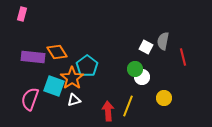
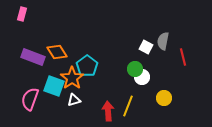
purple rectangle: rotated 15 degrees clockwise
